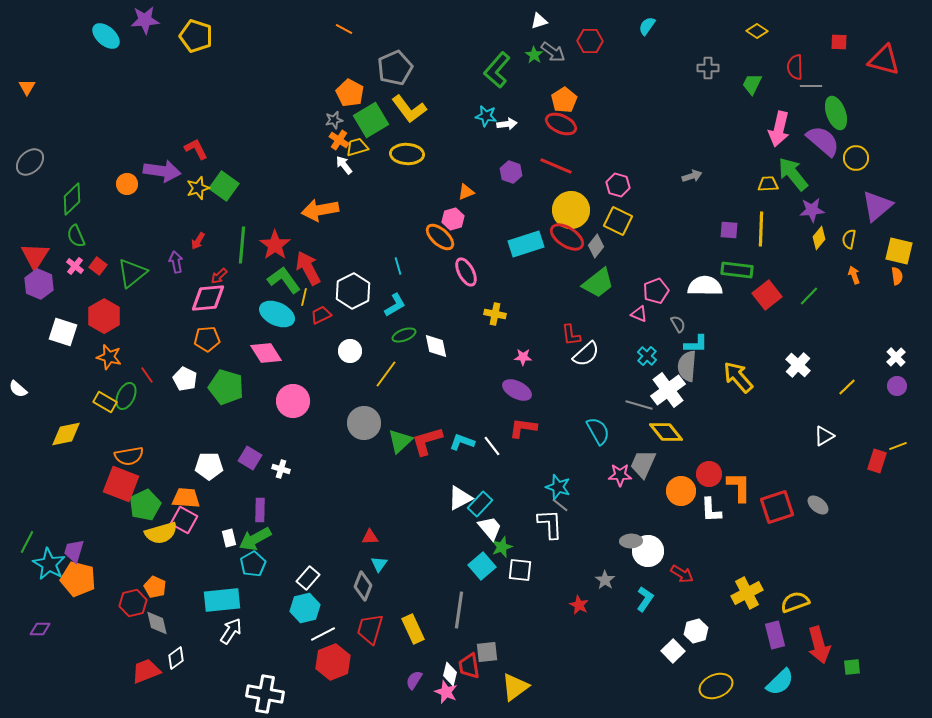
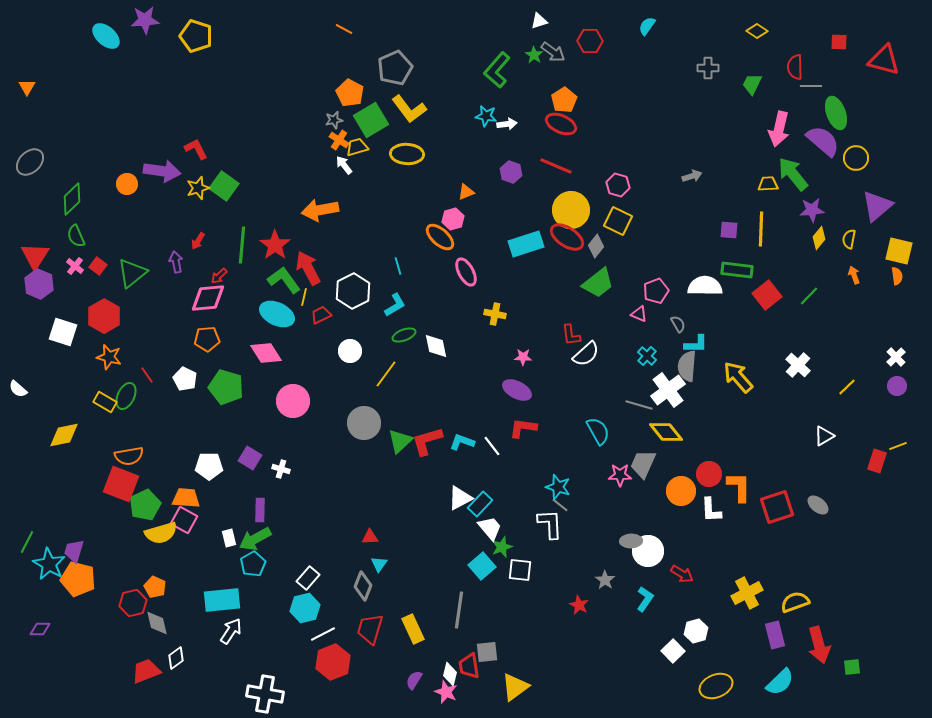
yellow diamond at (66, 434): moved 2 px left, 1 px down
